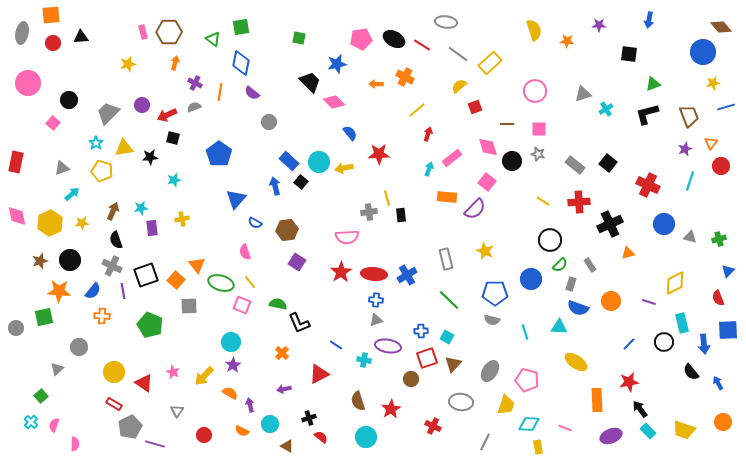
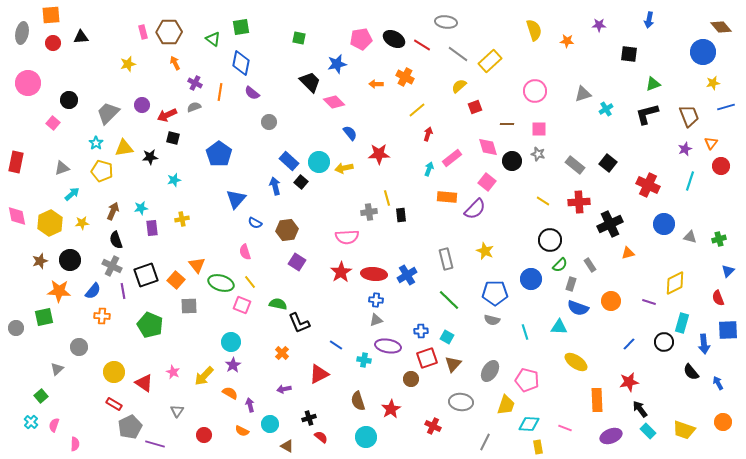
orange arrow at (175, 63): rotated 40 degrees counterclockwise
yellow rectangle at (490, 63): moved 2 px up
cyan rectangle at (682, 323): rotated 30 degrees clockwise
